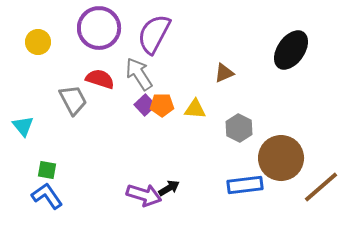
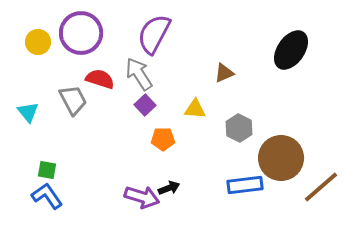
purple circle: moved 18 px left, 5 px down
orange pentagon: moved 1 px right, 34 px down
cyan triangle: moved 5 px right, 14 px up
black arrow: rotated 10 degrees clockwise
purple arrow: moved 2 px left, 2 px down
